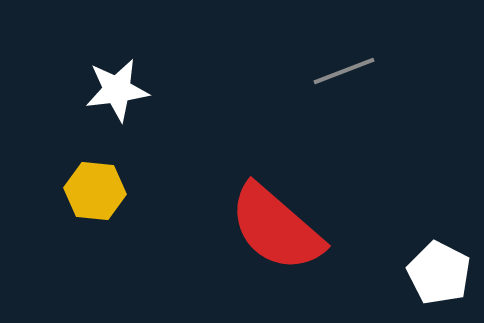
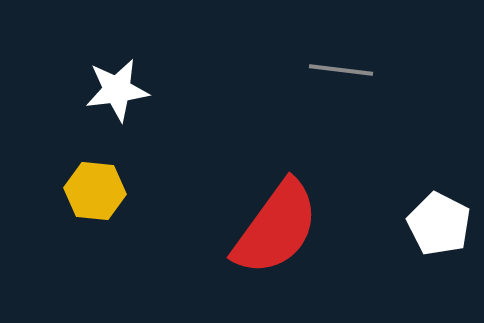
gray line: moved 3 px left, 1 px up; rotated 28 degrees clockwise
red semicircle: rotated 95 degrees counterclockwise
white pentagon: moved 49 px up
